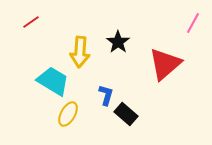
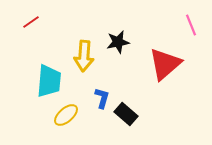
pink line: moved 2 px left, 2 px down; rotated 50 degrees counterclockwise
black star: rotated 25 degrees clockwise
yellow arrow: moved 4 px right, 4 px down
cyan trapezoid: moved 4 px left; rotated 64 degrees clockwise
blue L-shape: moved 4 px left, 3 px down
yellow ellipse: moved 2 px left, 1 px down; rotated 20 degrees clockwise
